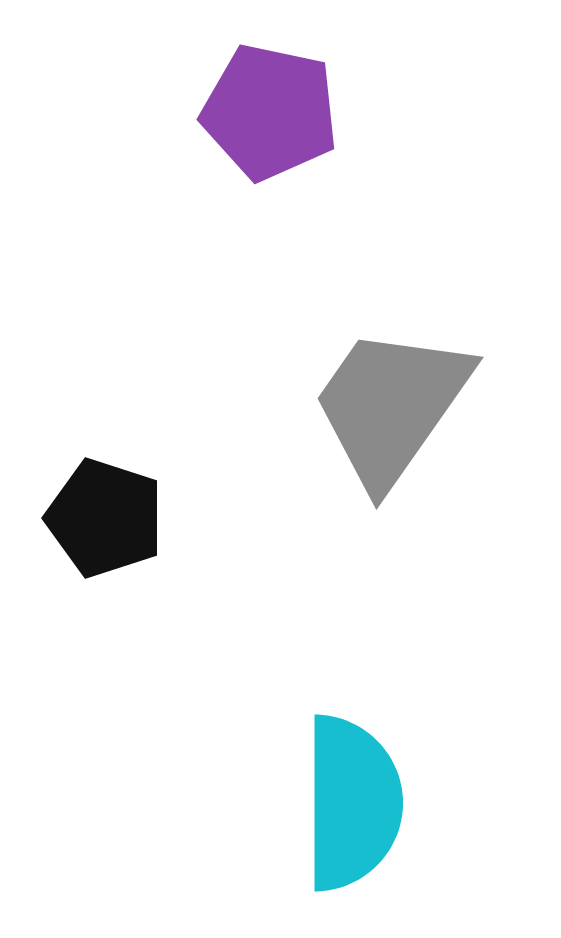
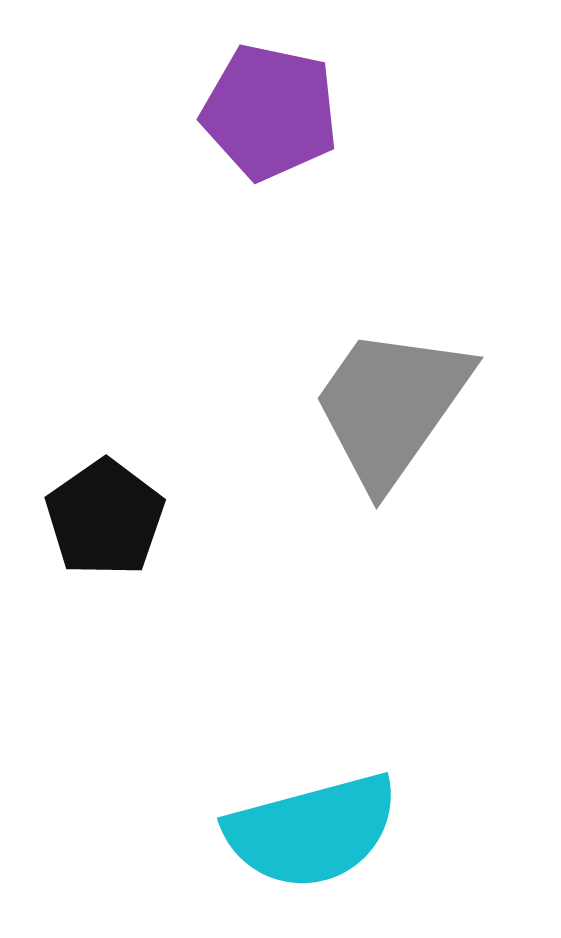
black pentagon: rotated 19 degrees clockwise
cyan semicircle: moved 40 px left, 28 px down; rotated 75 degrees clockwise
